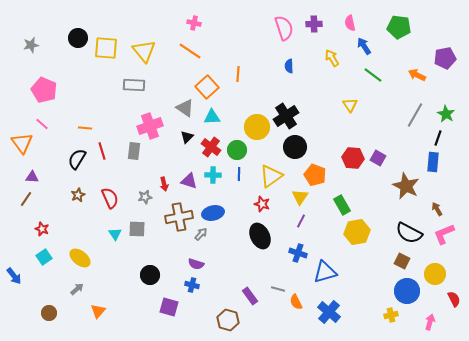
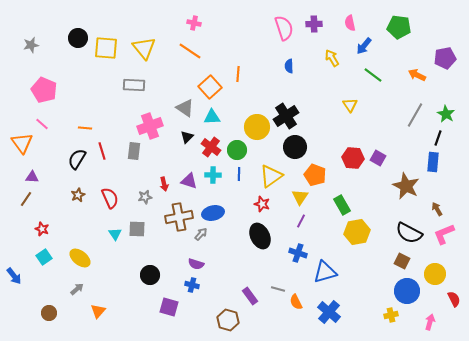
blue arrow at (364, 46): rotated 108 degrees counterclockwise
yellow triangle at (144, 51): moved 3 px up
orange square at (207, 87): moved 3 px right
